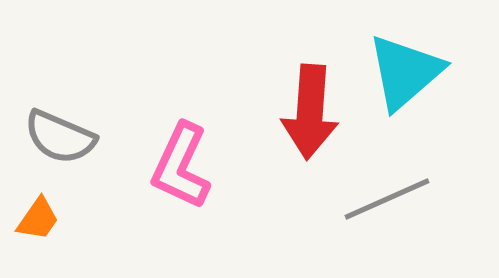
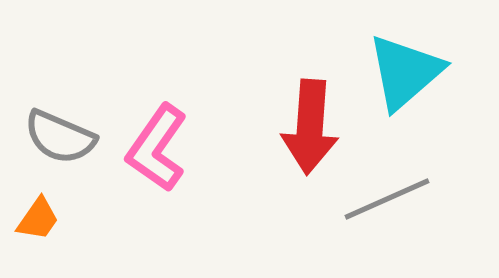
red arrow: moved 15 px down
pink L-shape: moved 24 px left, 18 px up; rotated 10 degrees clockwise
